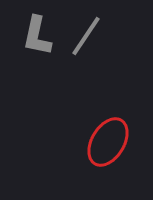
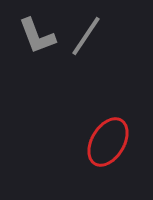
gray L-shape: rotated 33 degrees counterclockwise
